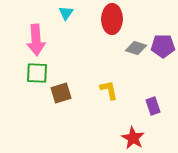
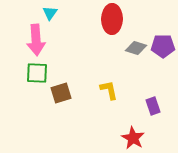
cyan triangle: moved 16 px left
